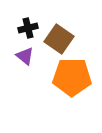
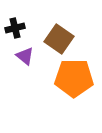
black cross: moved 13 px left
orange pentagon: moved 2 px right, 1 px down
